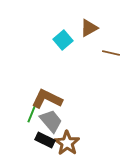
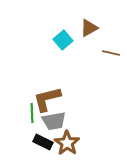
brown L-shape: rotated 40 degrees counterclockwise
green line: rotated 24 degrees counterclockwise
gray trapezoid: moved 3 px right; rotated 120 degrees clockwise
black rectangle: moved 2 px left, 2 px down
